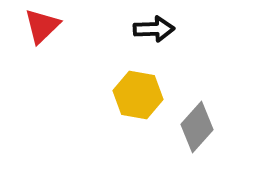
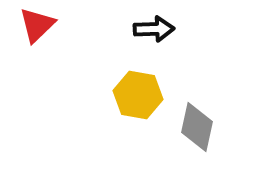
red triangle: moved 5 px left, 1 px up
gray diamond: rotated 30 degrees counterclockwise
